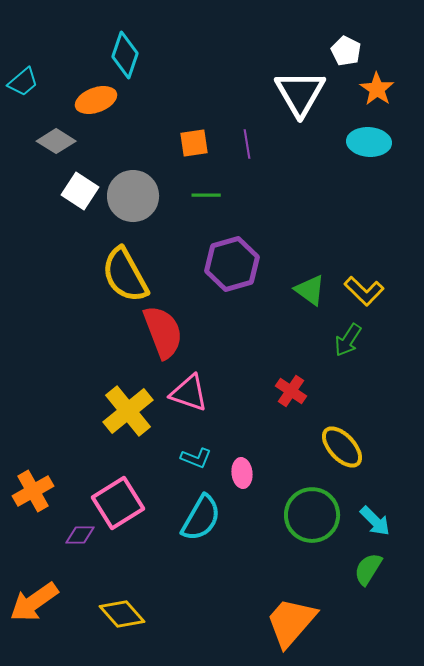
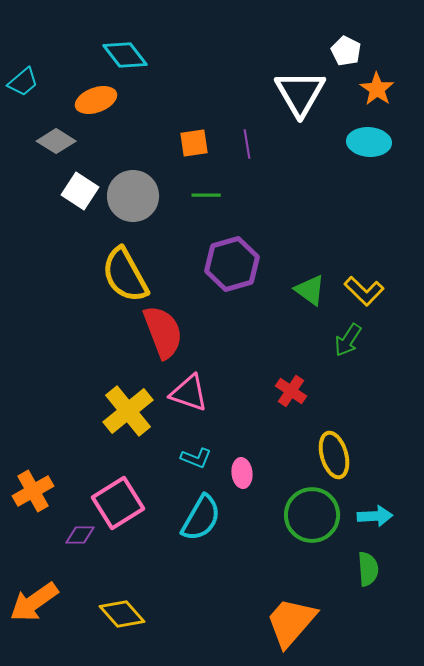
cyan diamond: rotated 57 degrees counterclockwise
yellow ellipse: moved 8 px left, 8 px down; rotated 27 degrees clockwise
cyan arrow: moved 5 px up; rotated 48 degrees counterclockwise
green semicircle: rotated 144 degrees clockwise
